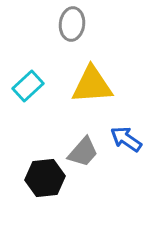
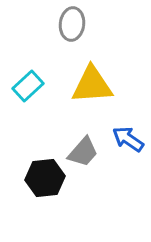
blue arrow: moved 2 px right
